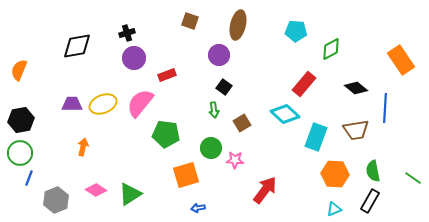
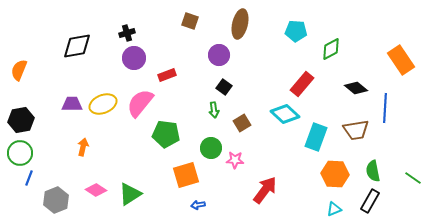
brown ellipse at (238, 25): moved 2 px right, 1 px up
red rectangle at (304, 84): moved 2 px left
blue arrow at (198, 208): moved 3 px up
